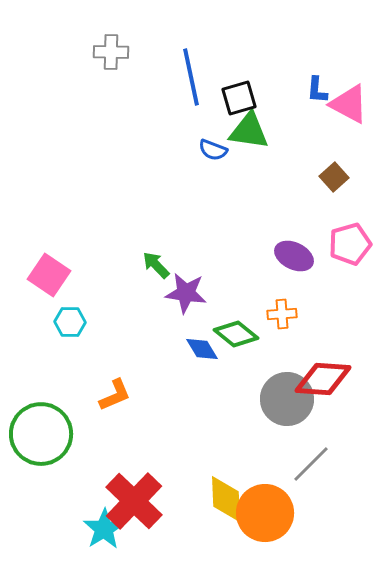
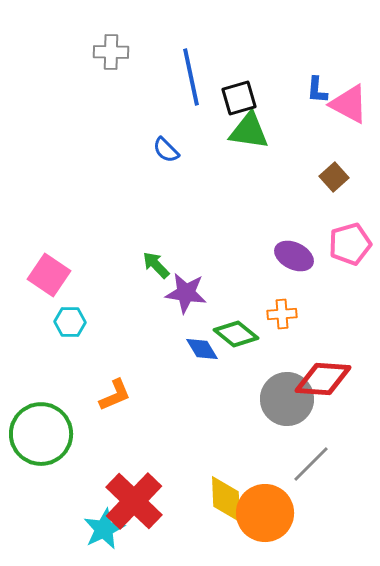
blue semicircle: moved 47 px left; rotated 24 degrees clockwise
cyan star: rotated 6 degrees clockwise
